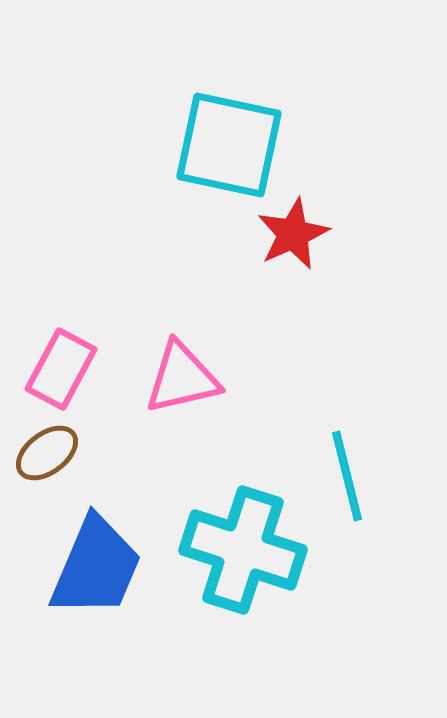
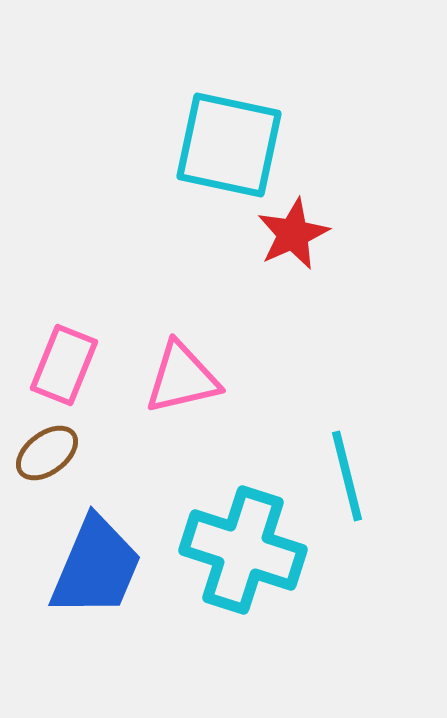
pink rectangle: moved 3 px right, 4 px up; rotated 6 degrees counterclockwise
